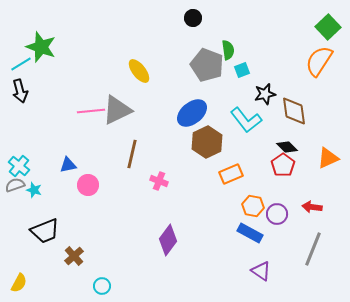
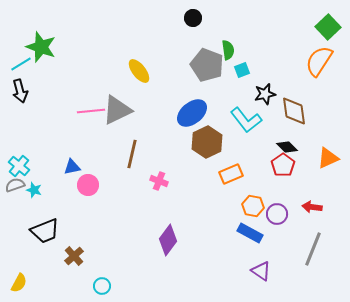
blue triangle: moved 4 px right, 2 px down
